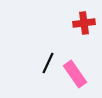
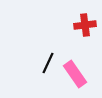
red cross: moved 1 px right, 2 px down
